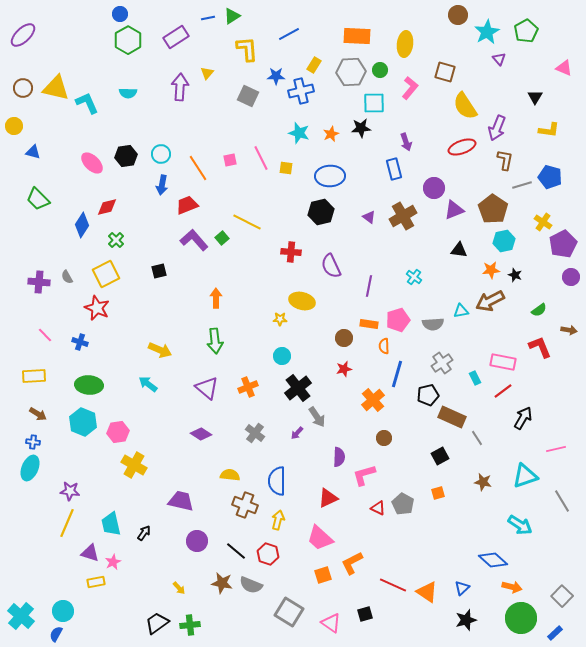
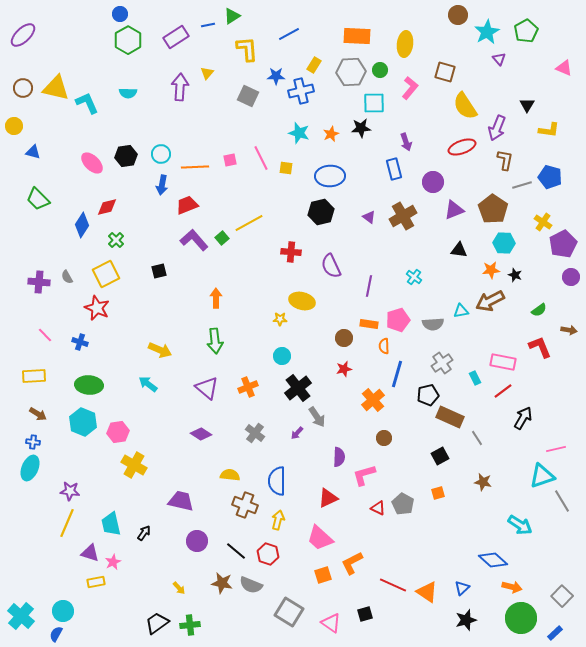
blue line at (208, 18): moved 7 px down
black triangle at (535, 97): moved 8 px left, 8 px down
orange line at (198, 168): moved 3 px left, 1 px up; rotated 60 degrees counterclockwise
purple circle at (434, 188): moved 1 px left, 6 px up
yellow line at (247, 222): moved 2 px right, 1 px down; rotated 56 degrees counterclockwise
cyan hexagon at (504, 241): moved 2 px down; rotated 15 degrees clockwise
brown rectangle at (452, 417): moved 2 px left
cyan triangle at (525, 476): moved 17 px right
